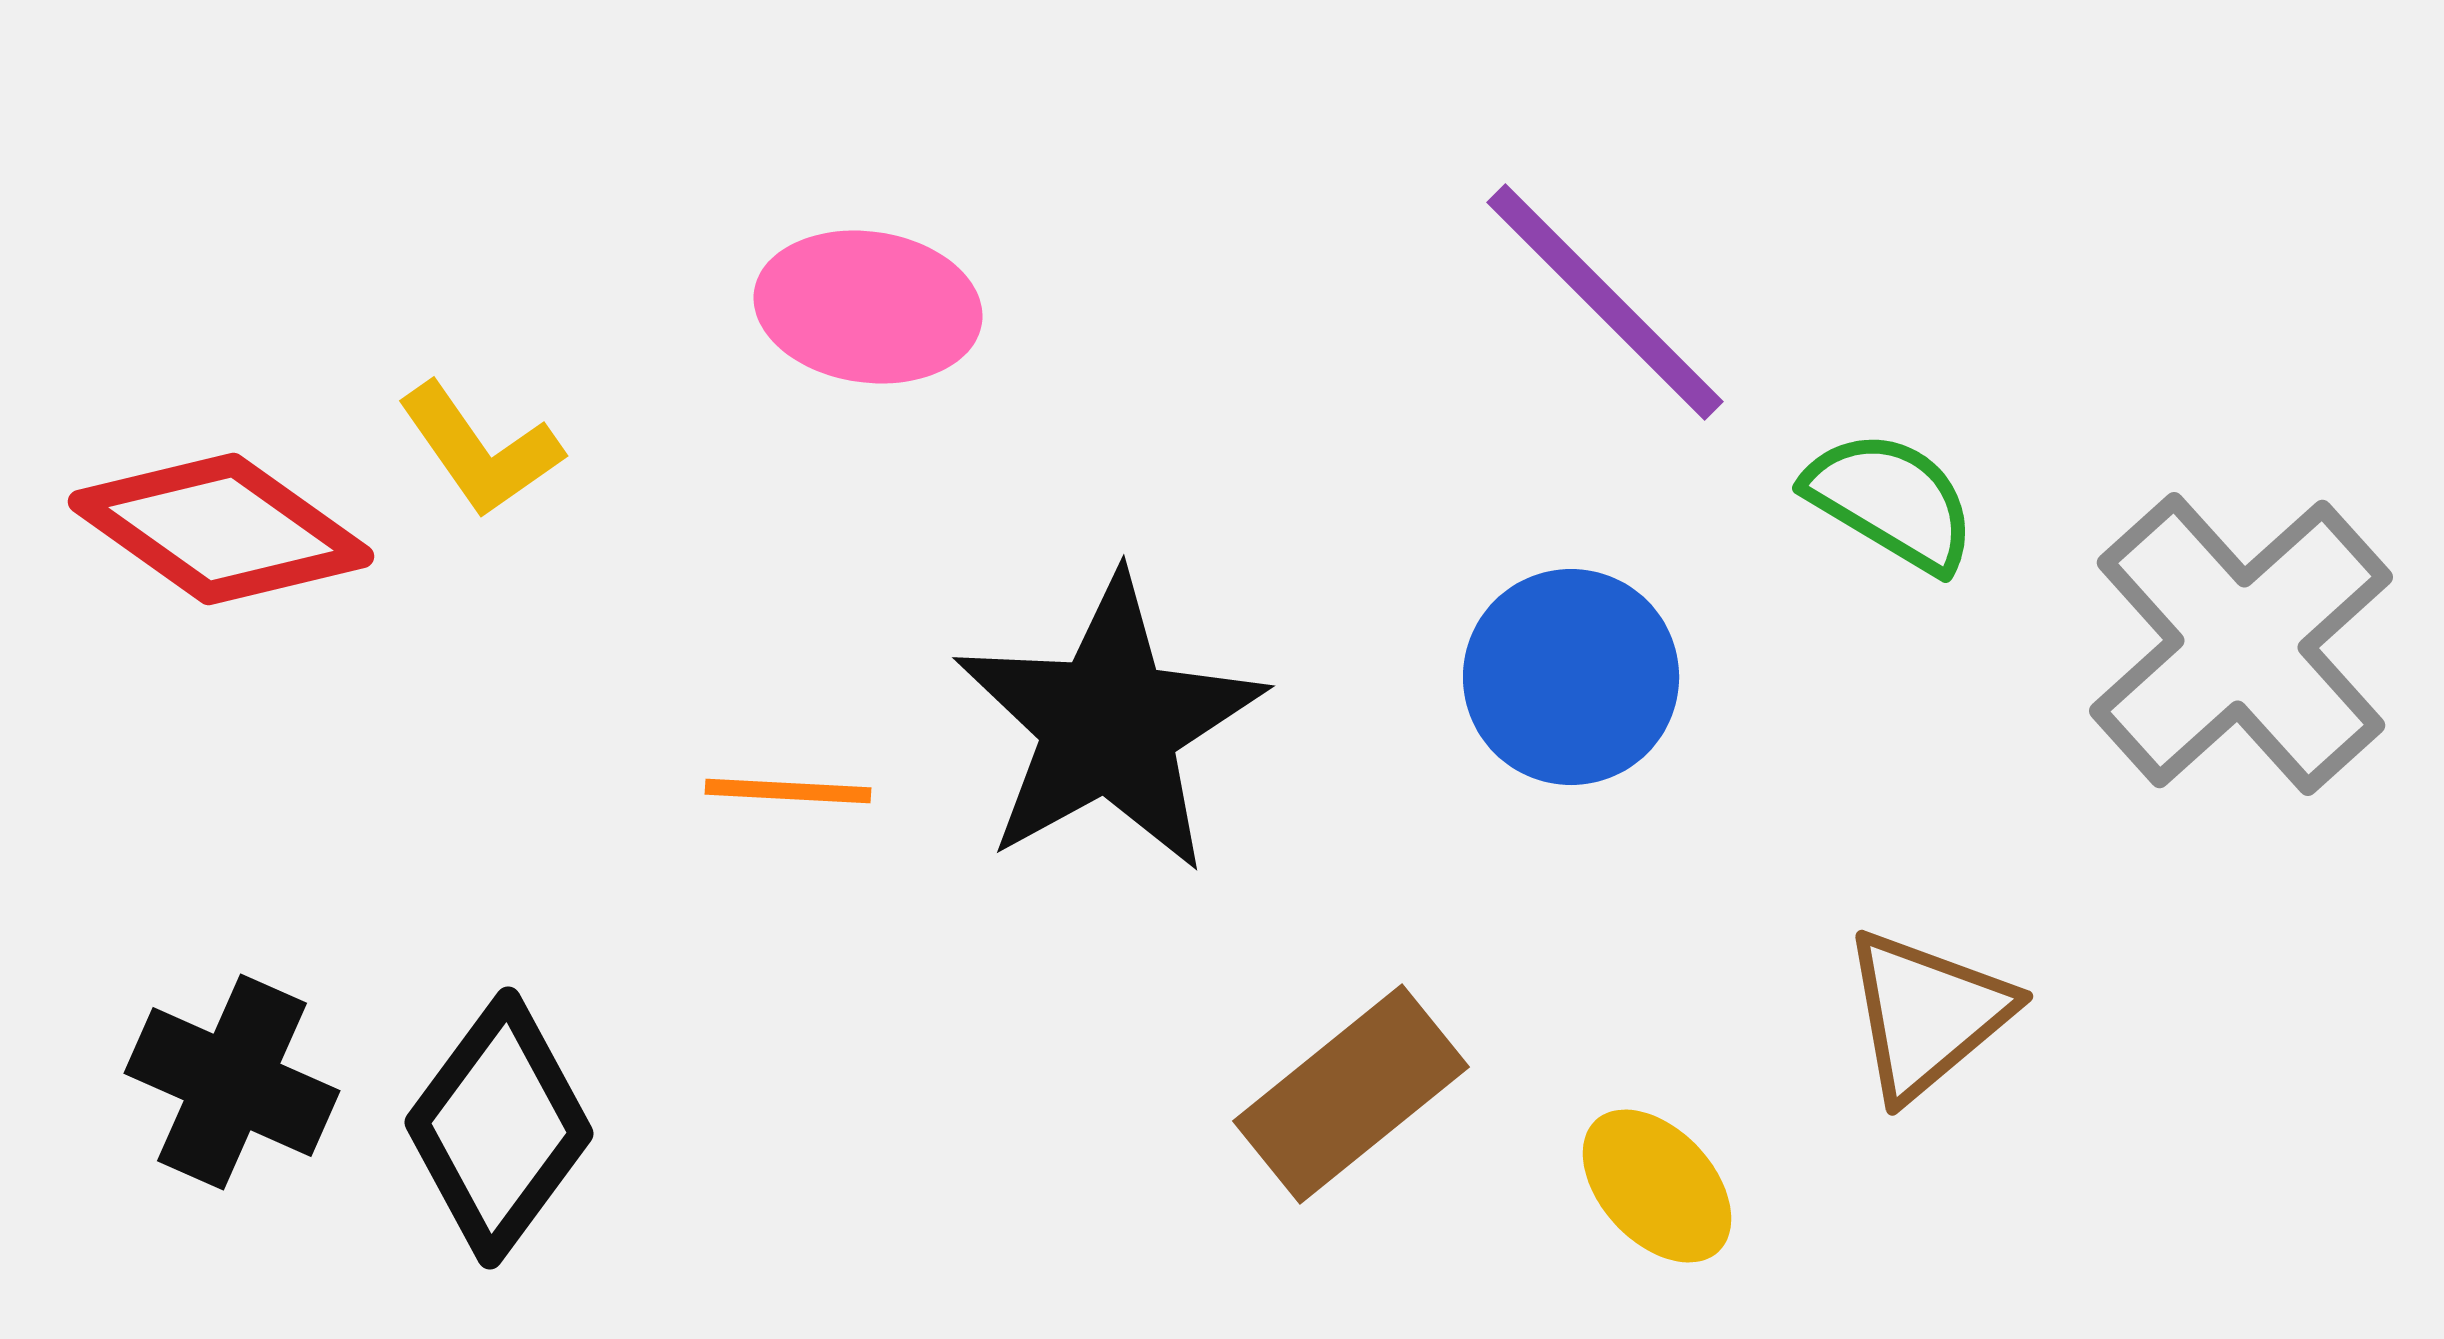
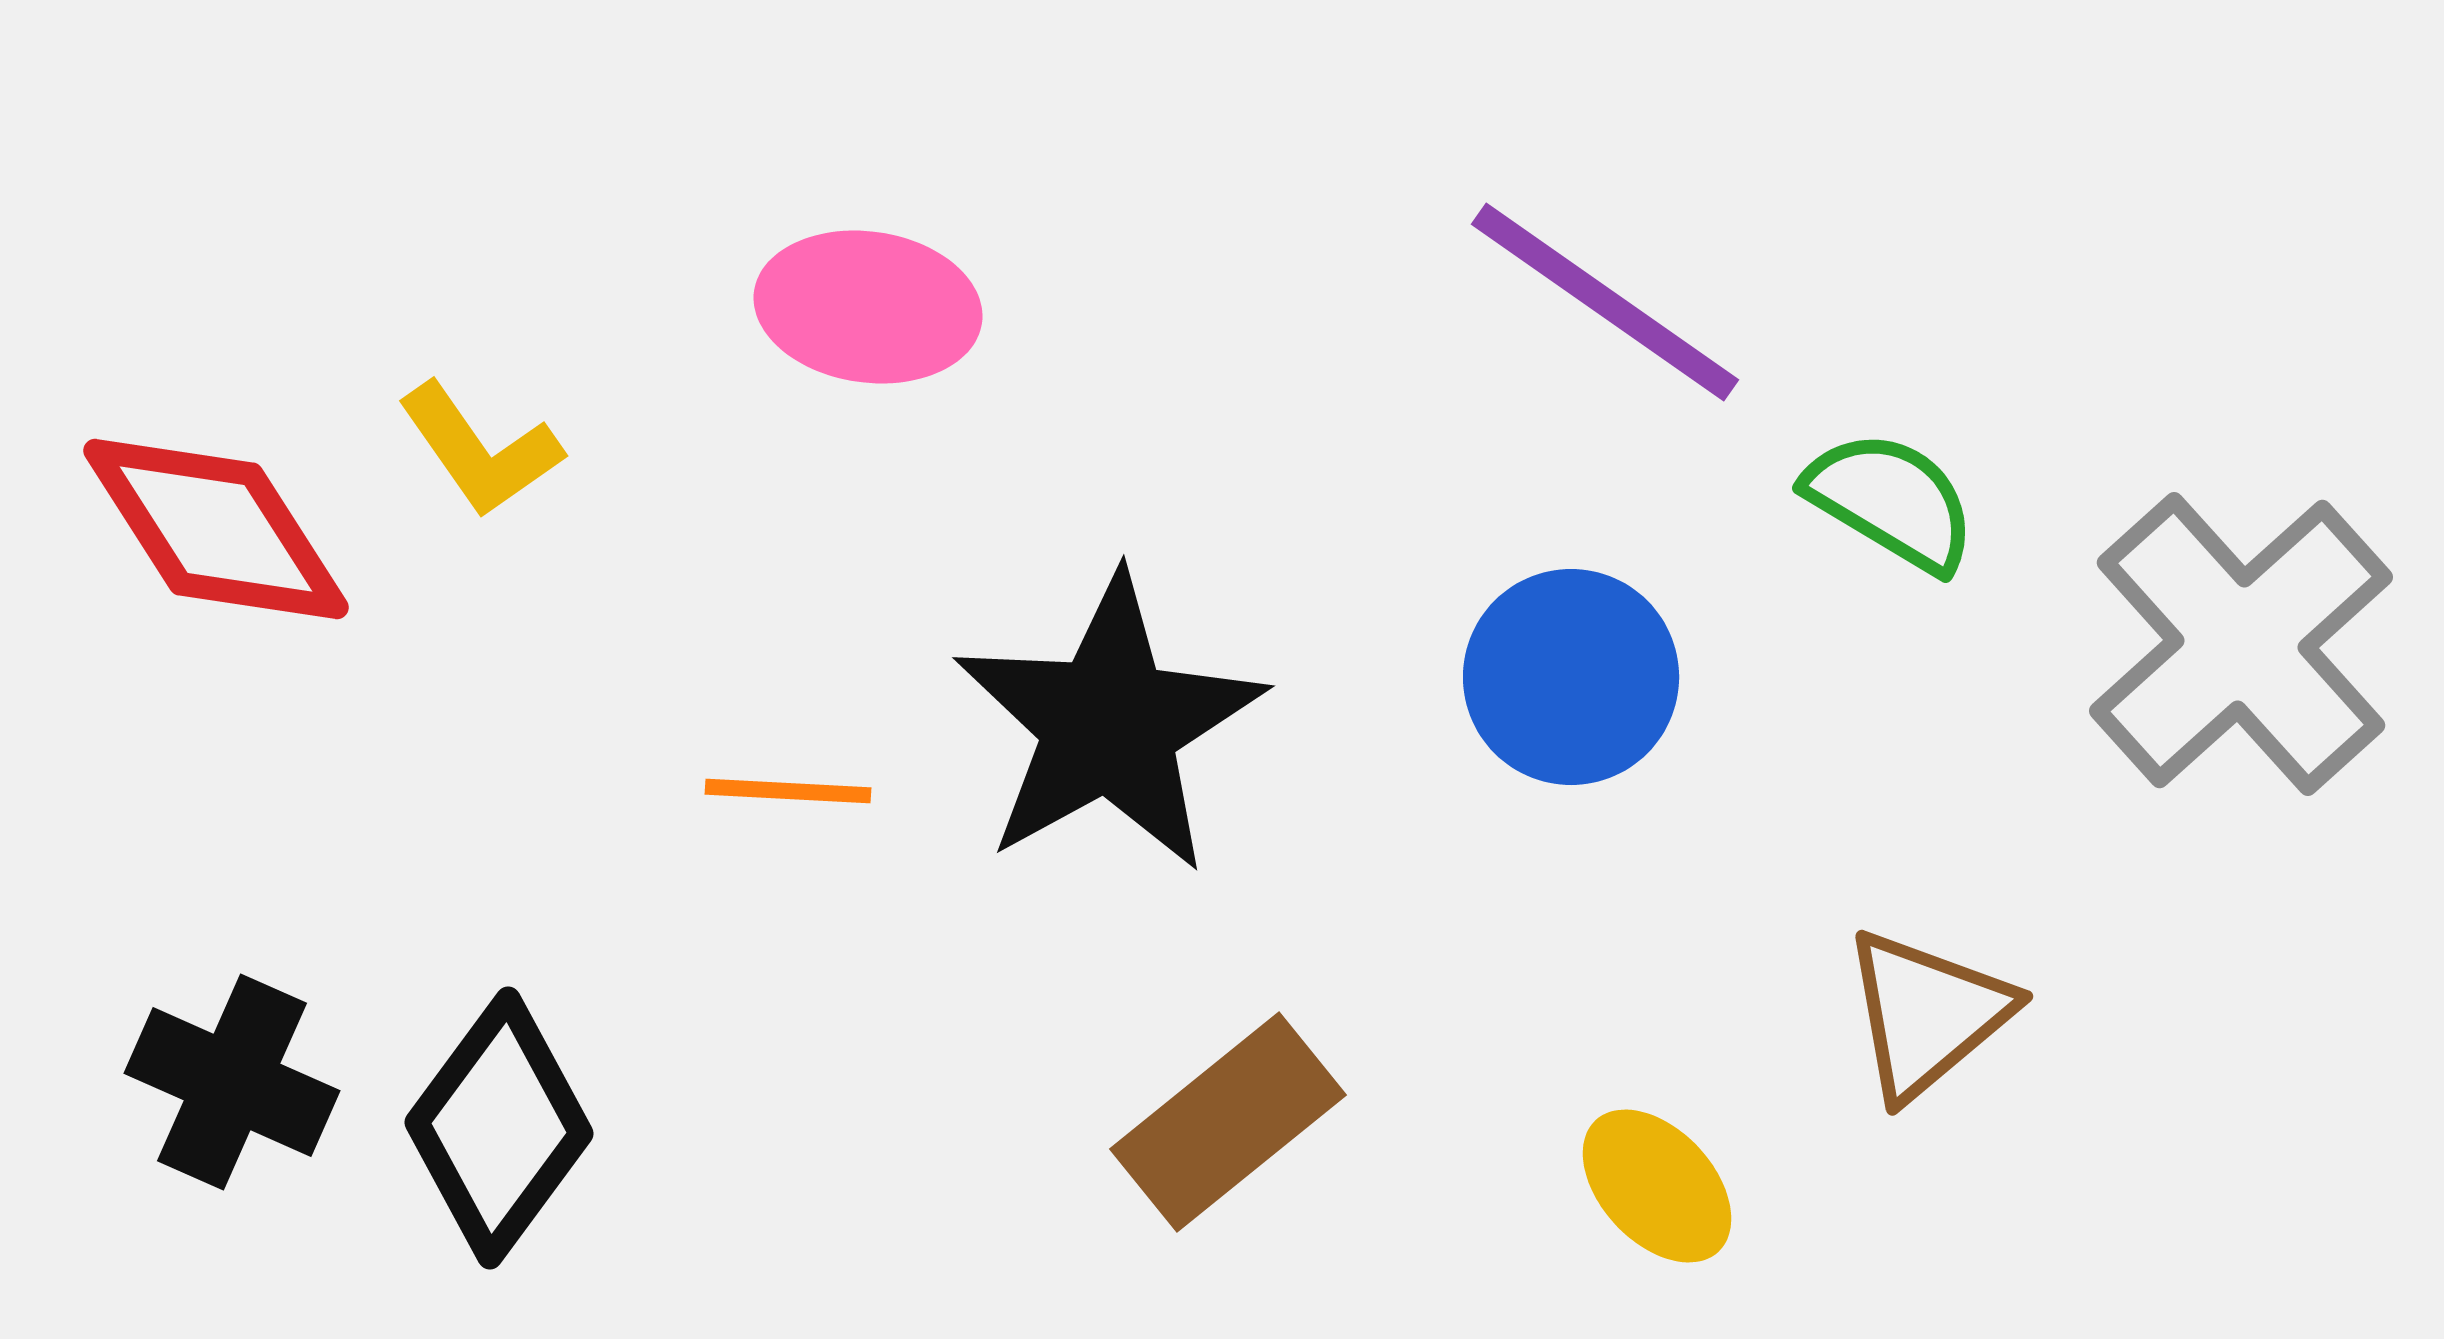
purple line: rotated 10 degrees counterclockwise
red diamond: moved 5 px left; rotated 22 degrees clockwise
brown rectangle: moved 123 px left, 28 px down
